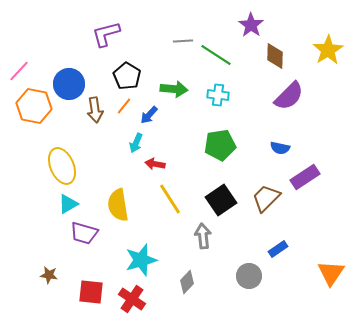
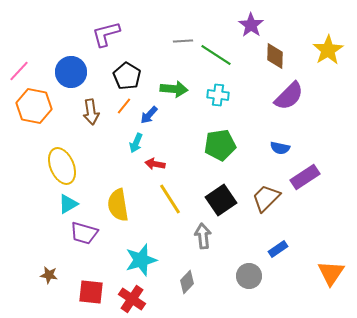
blue circle: moved 2 px right, 12 px up
brown arrow: moved 4 px left, 2 px down
